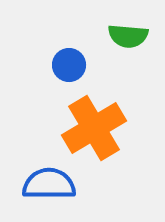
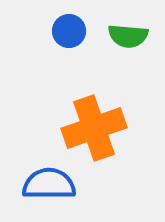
blue circle: moved 34 px up
orange cross: rotated 12 degrees clockwise
